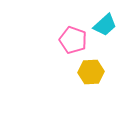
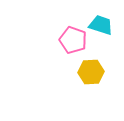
cyan trapezoid: moved 4 px left; rotated 120 degrees counterclockwise
